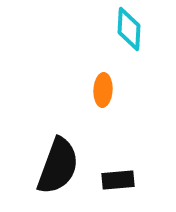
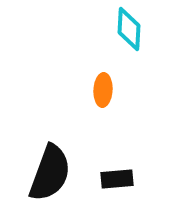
black semicircle: moved 8 px left, 7 px down
black rectangle: moved 1 px left, 1 px up
